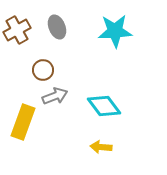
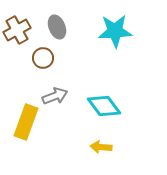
brown circle: moved 12 px up
yellow rectangle: moved 3 px right
